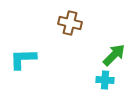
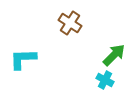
brown cross: rotated 20 degrees clockwise
cyan cross: rotated 24 degrees clockwise
